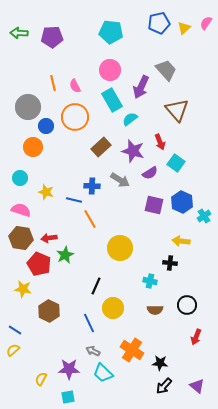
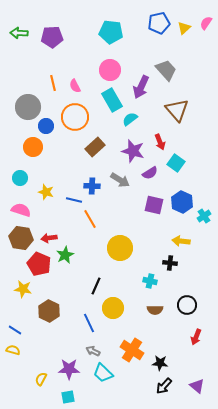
brown rectangle at (101, 147): moved 6 px left
yellow semicircle at (13, 350): rotated 56 degrees clockwise
